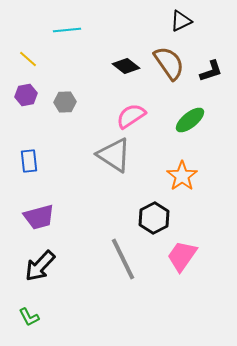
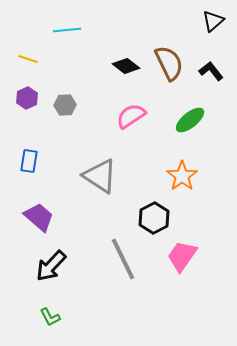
black triangle: moved 32 px right; rotated 15 degrees counterclockwise
yellow line: rotated 24 degrees counterclockwise
brown semicircle: rotated 9 degrees clockwise
black L-shape: rotated 110 degrees counterclockwise
purple hexagon: moved 1 px right, 3 px down; rotated 15 degrees counterclockwise
gray hexagon: moved 3 px down
gray triangle: moved 14 px left, 21 px down
blue rectangle: rotated 15 degrees clockwise
purple trapezoid: rotated 124 degrees counterclockwise
black arrow: moved 11 px right
green L-shape: moved 21 px right
